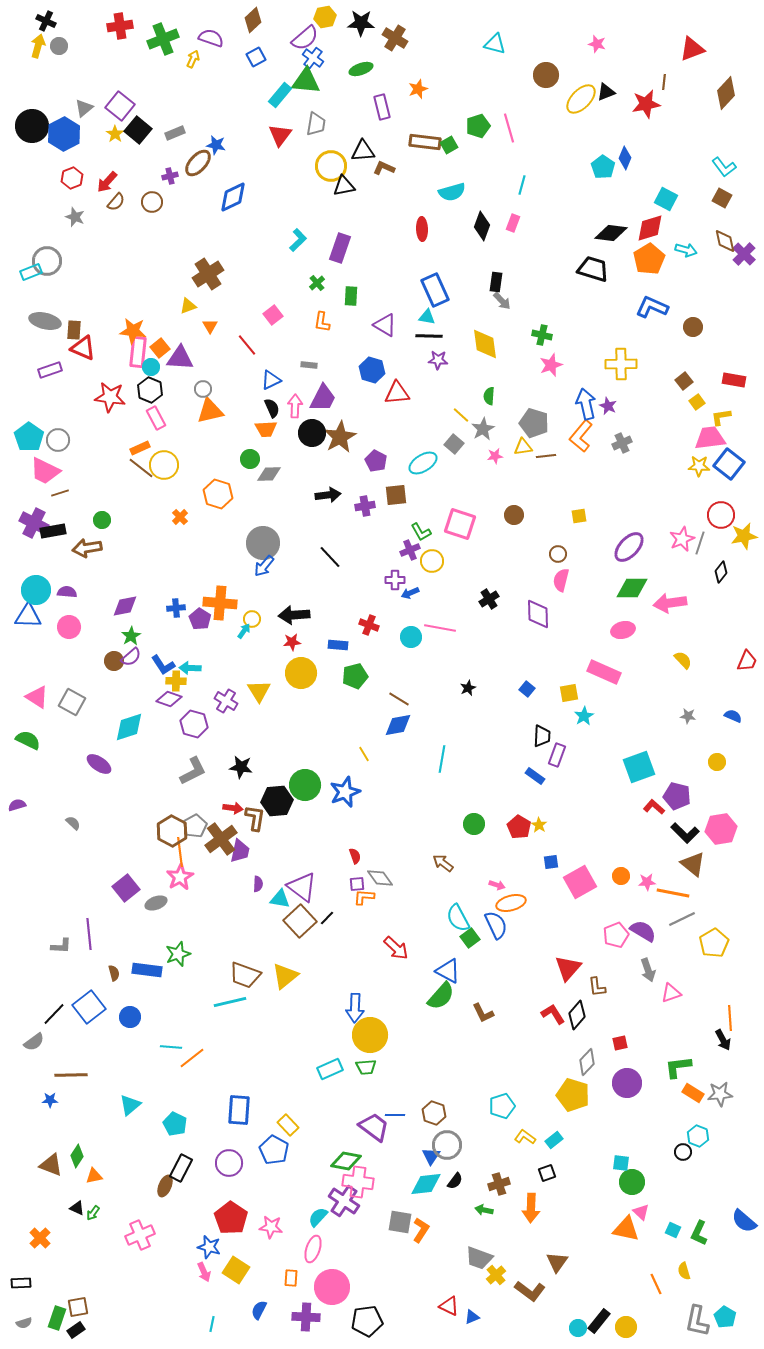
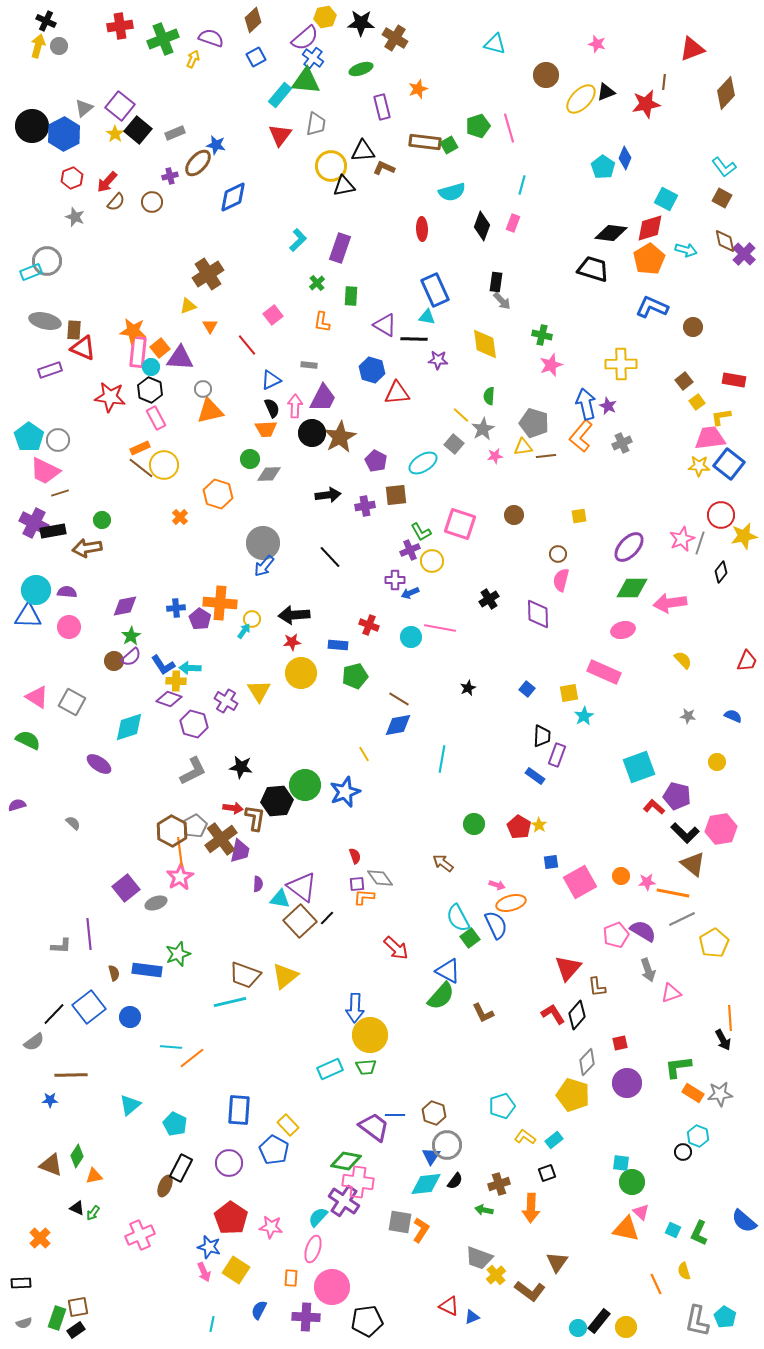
black line at (429, 336): moved 15 px left, 3 px down
